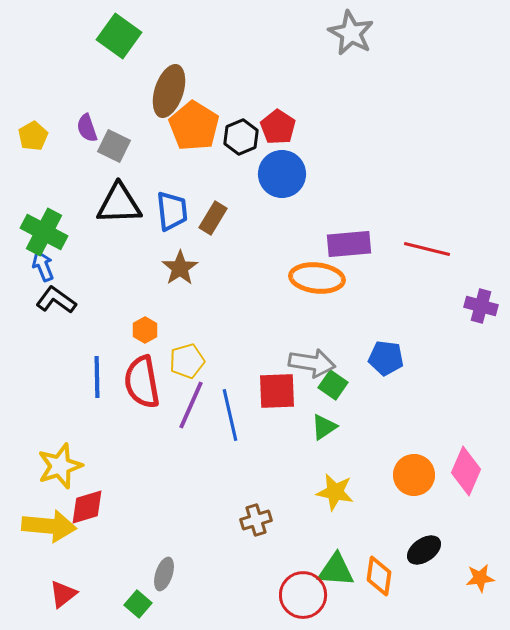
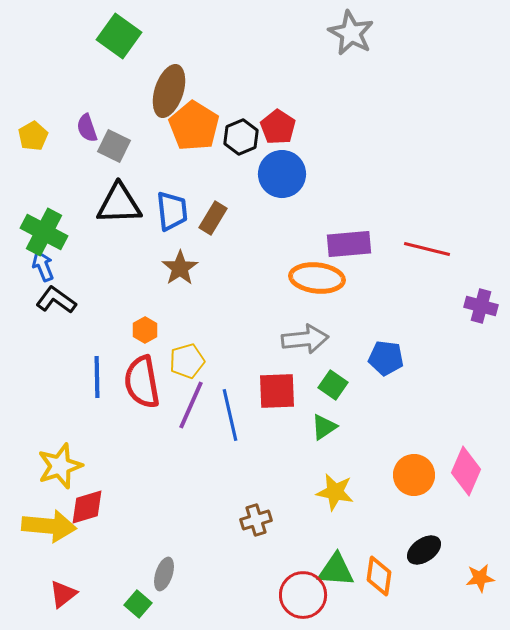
gray arrow at (312, 363): moved 7 px left, 24 px up; rotated 15 degrees counterclockwise
